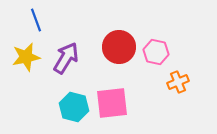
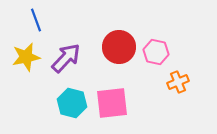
purple arrow: rotated 12 degrees clockwise
cyan hexagon: moved 2 px left, 4 px up
